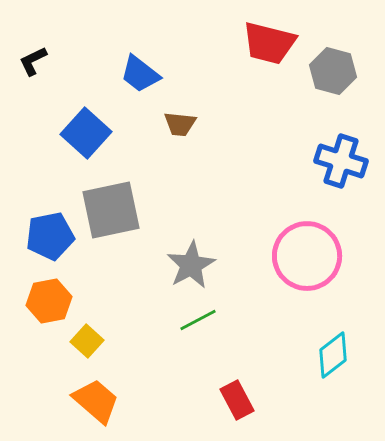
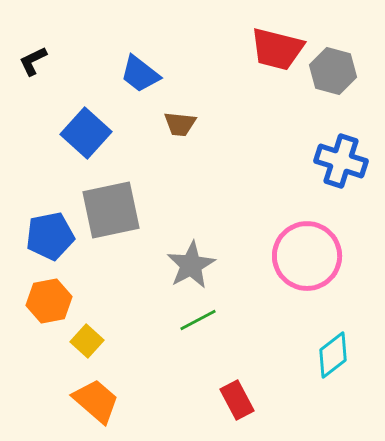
red trapezoid: moved 8 px right, 6 px down
